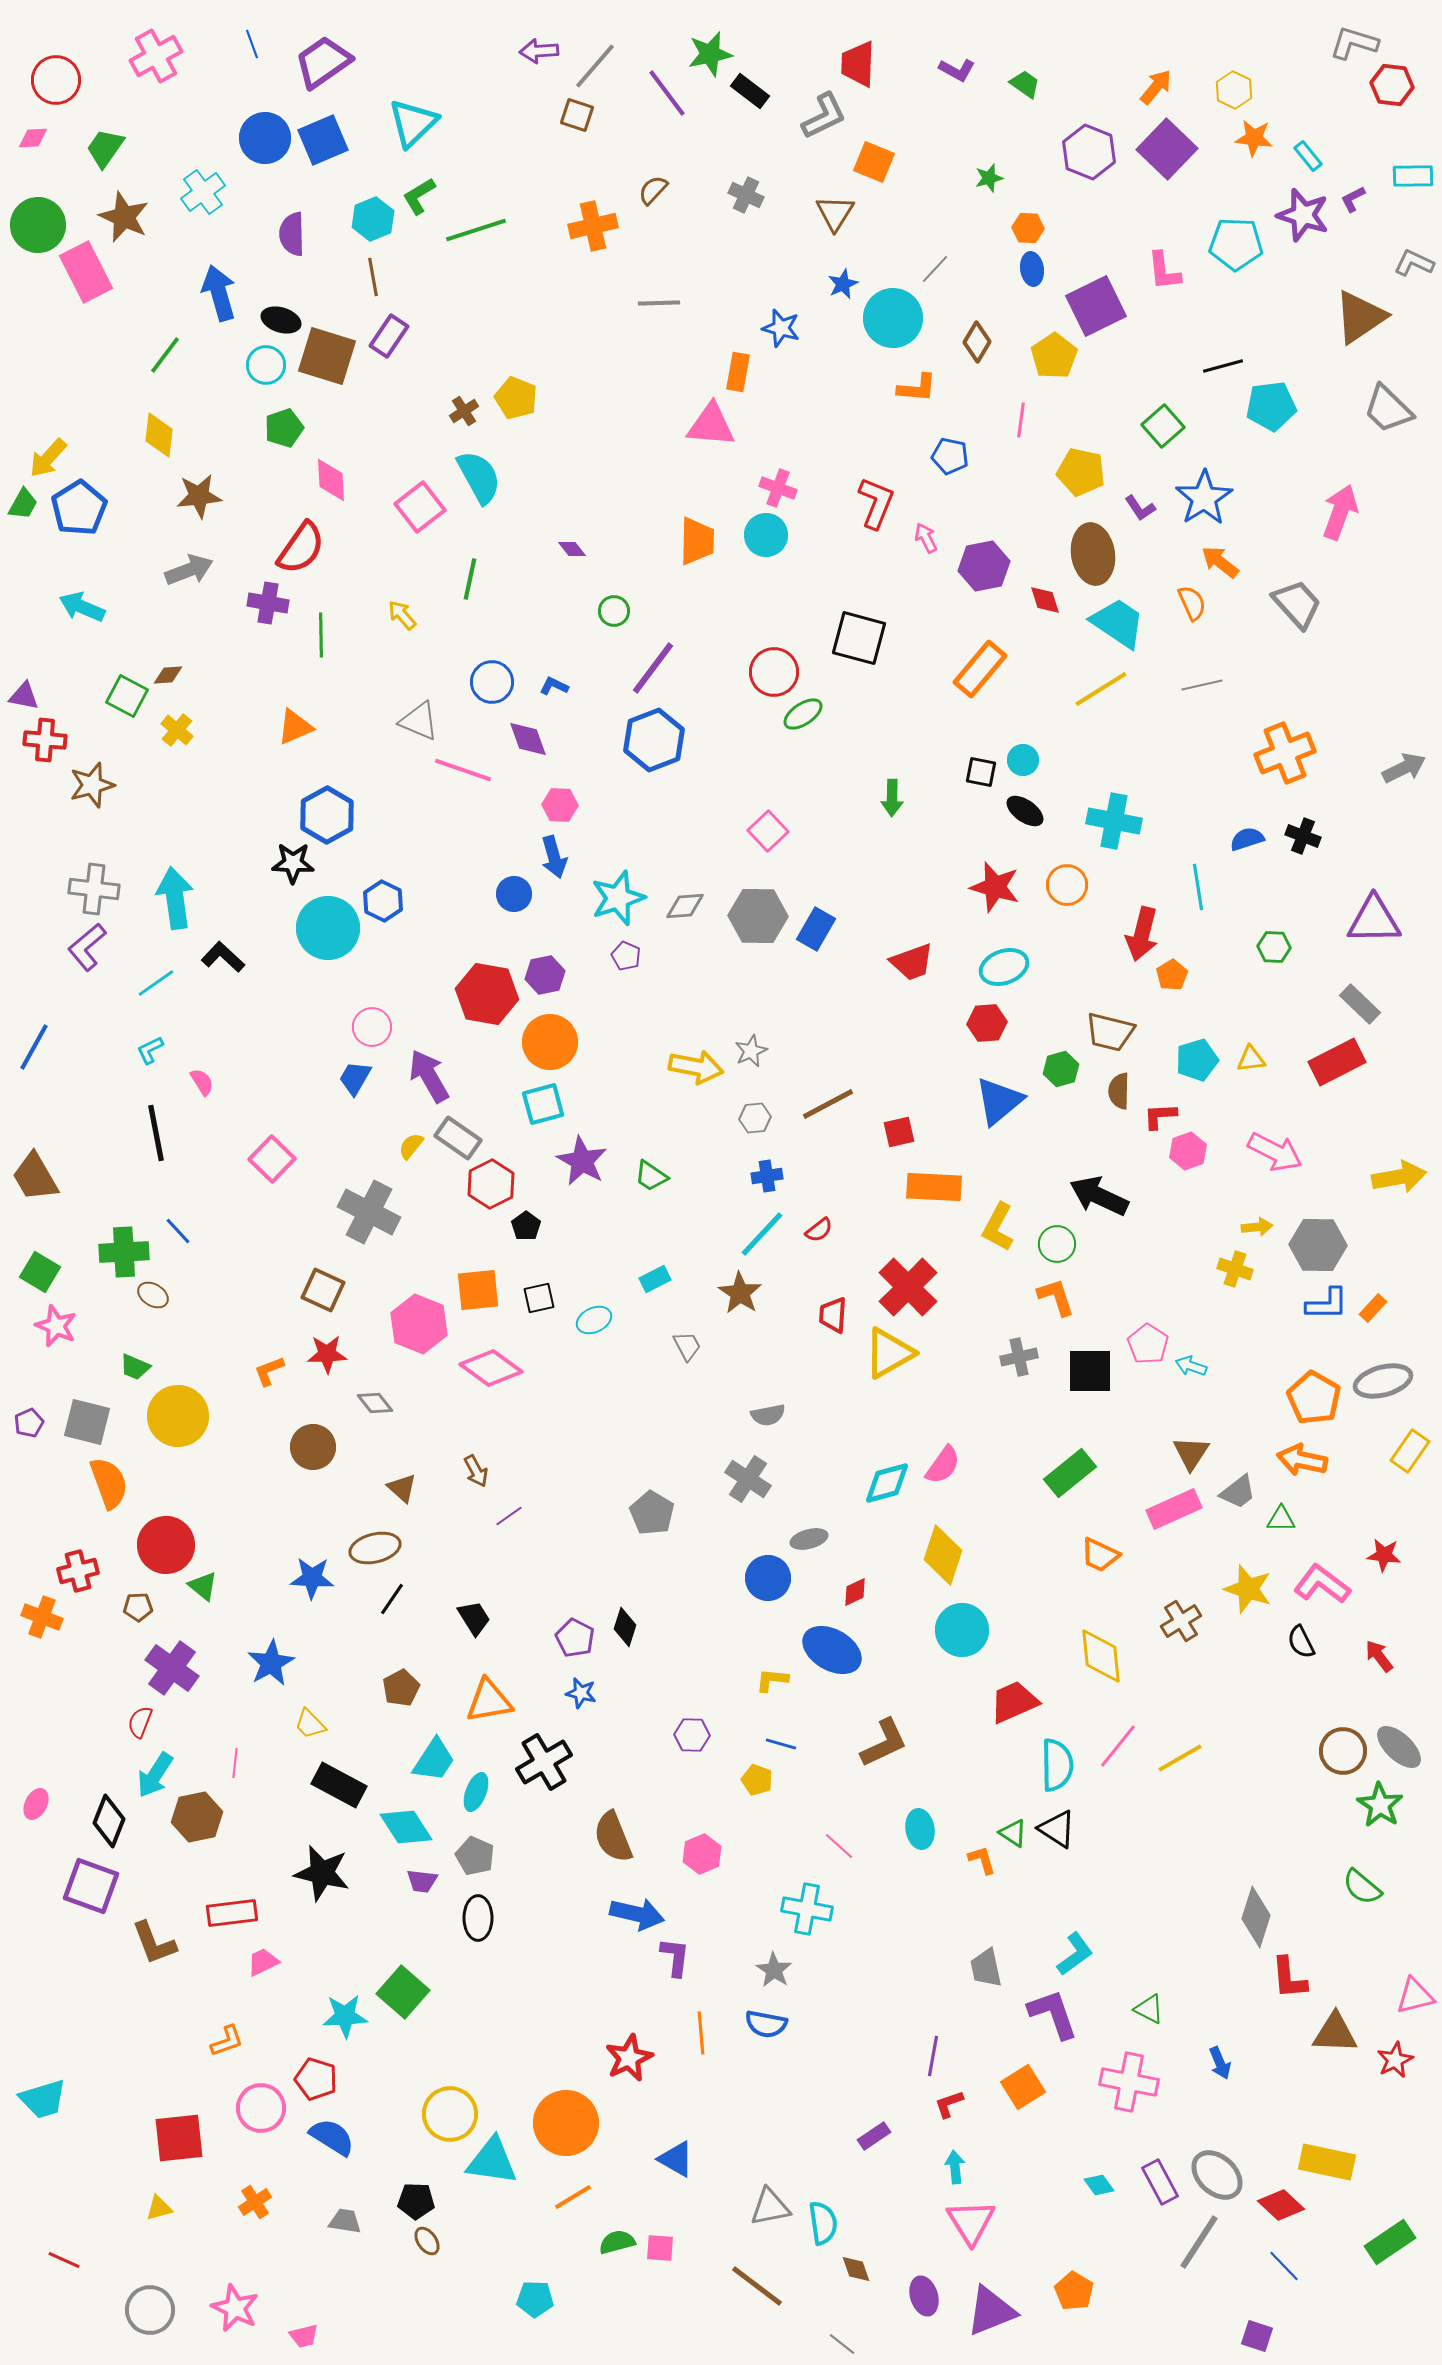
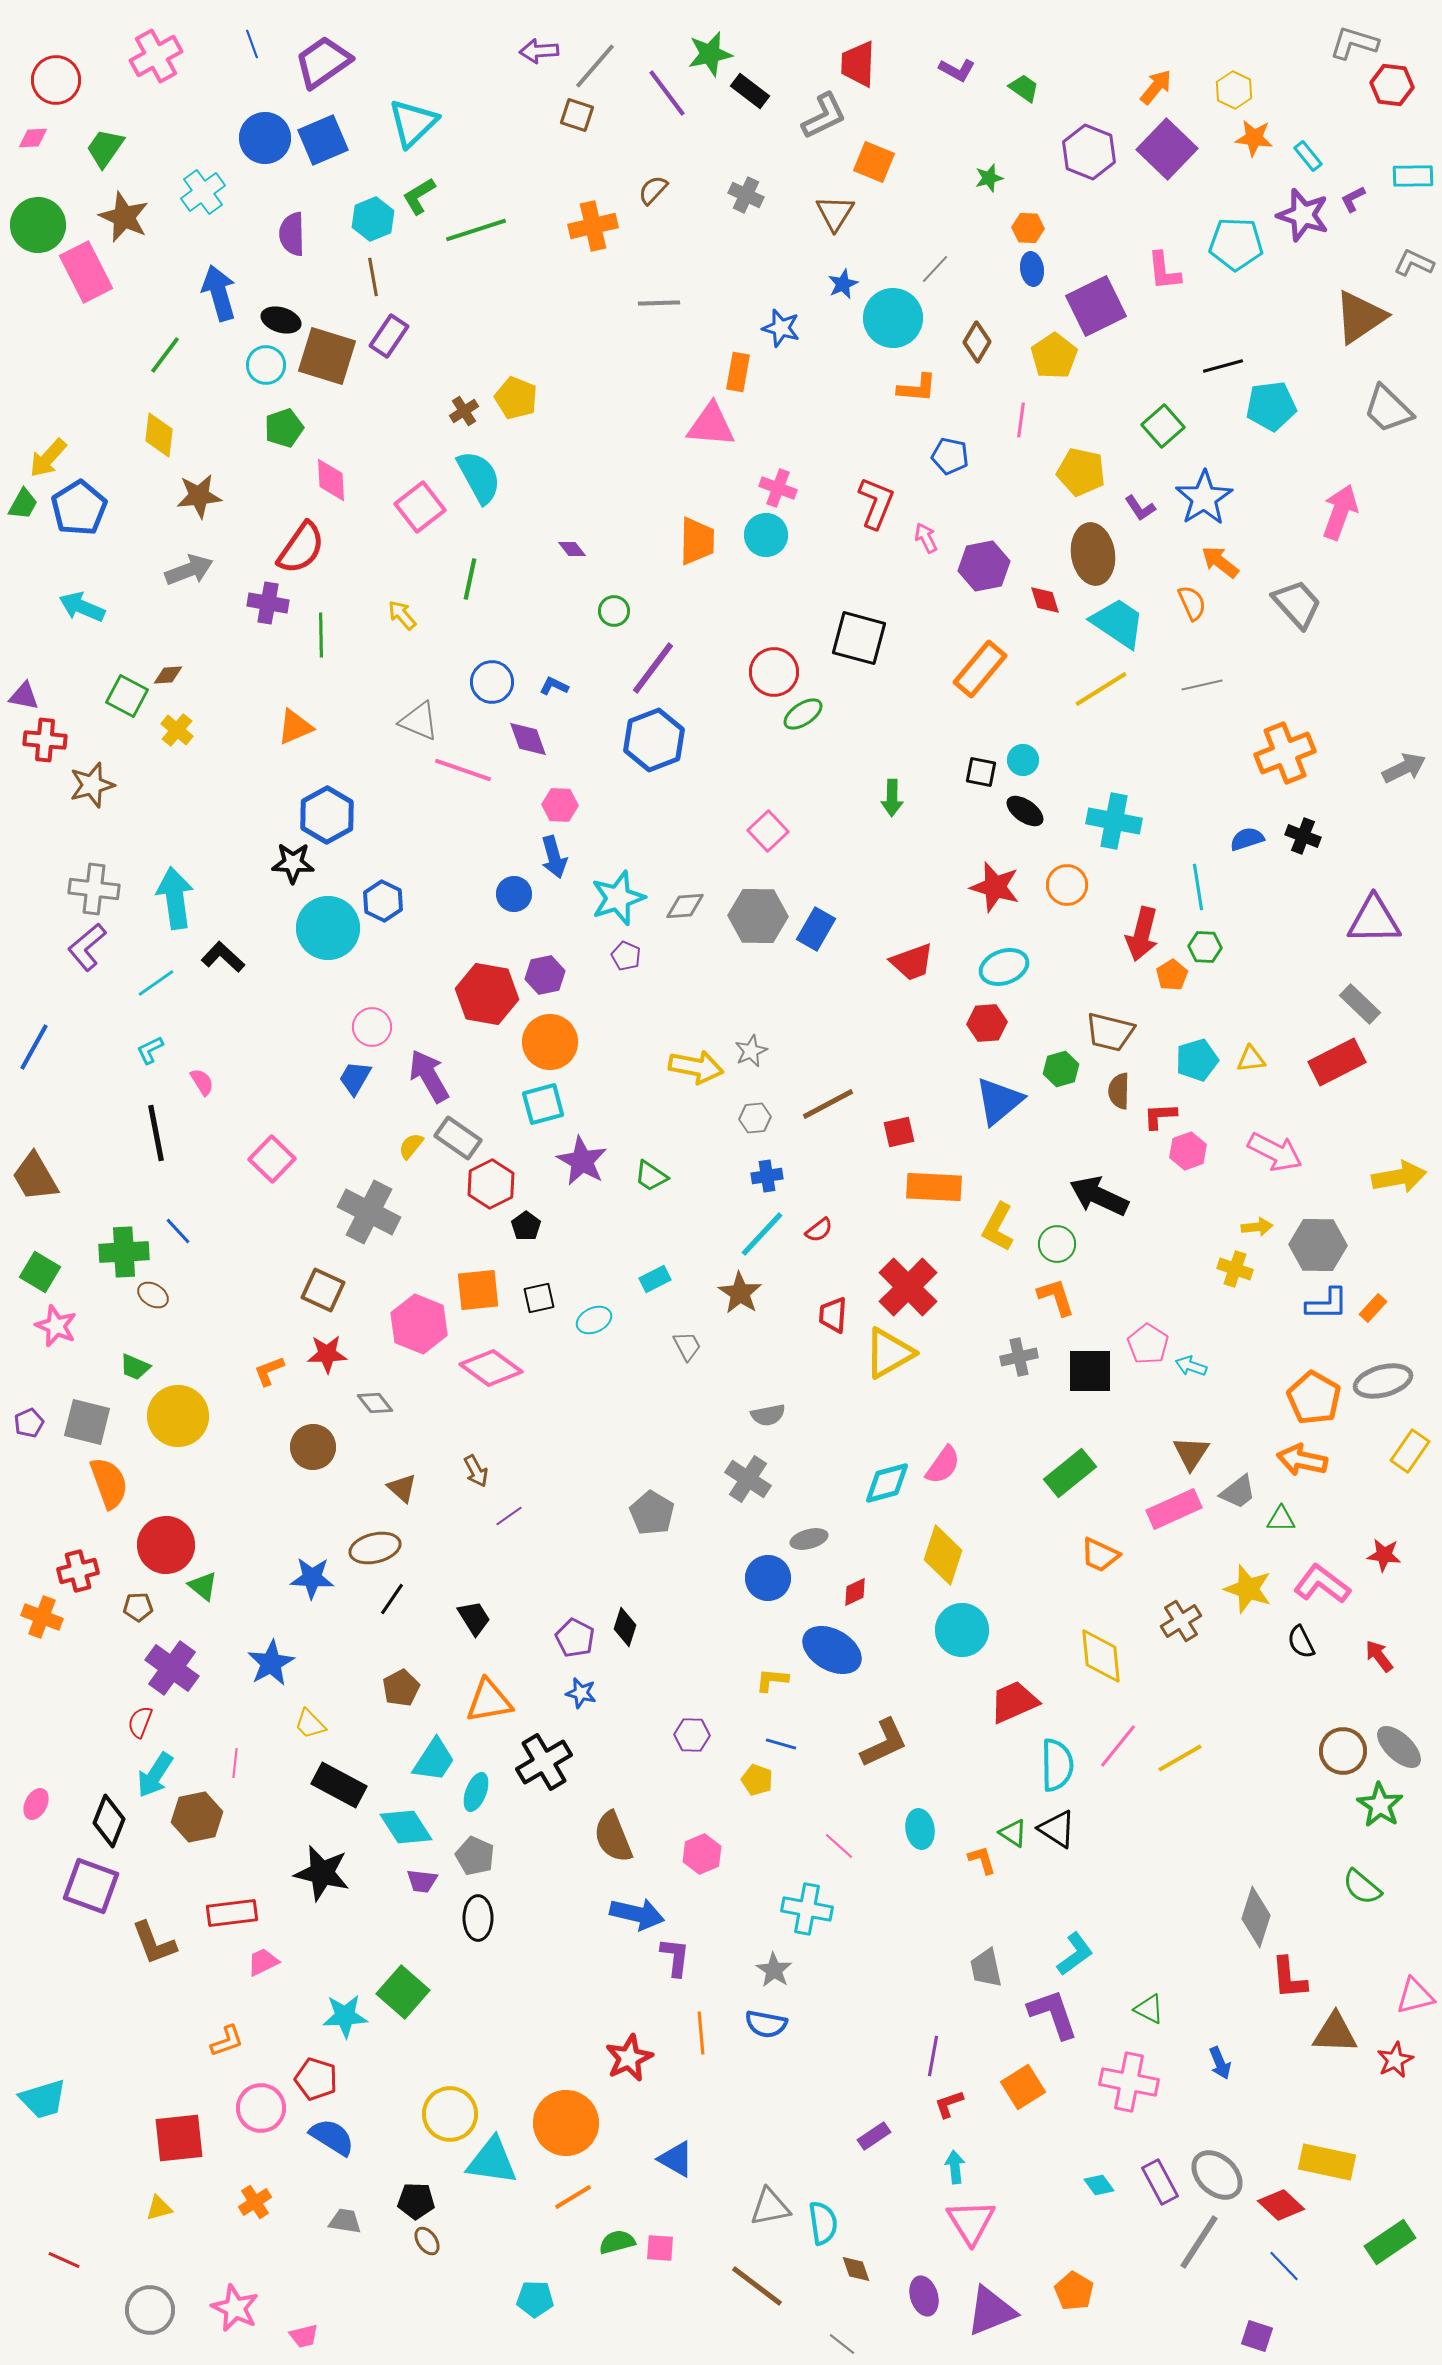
green trapezoid at (1025, 84): moved 1 px left, 4 px down
green hexagon at (1274, 947): moved 69 px left
